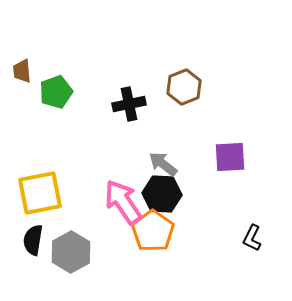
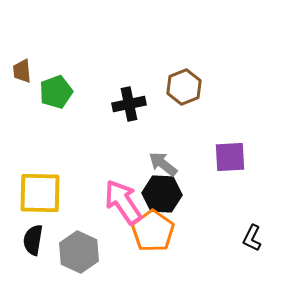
yellow square: rotated 12 degrees clockwise
gray hexagon: moved 8 px right; rotated 6 degrees counterclockwise
